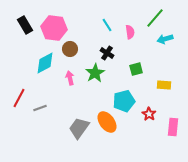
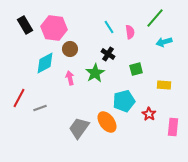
cyan line: moved 2 px right, 2 px down
cyan arrow: moved 1 px left, 3 px down
black cross: moved 1 px right, 1 px down
